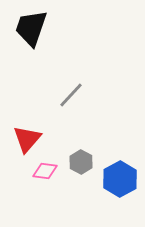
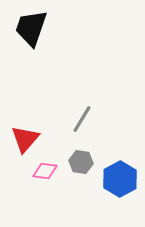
gray line: moved 11 px right, 24 px down; rotated 12 degrees counterclockwise
red triangle: moved 2 px left
gray hexagon: rotated 20 degrees counterclockwise
